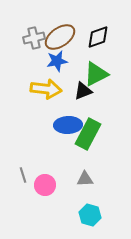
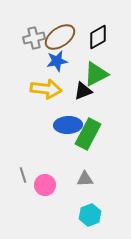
black diamond: rotated 10 degrees counterclockwise
cyan hexagon: rotated 25 degrees clockwise
